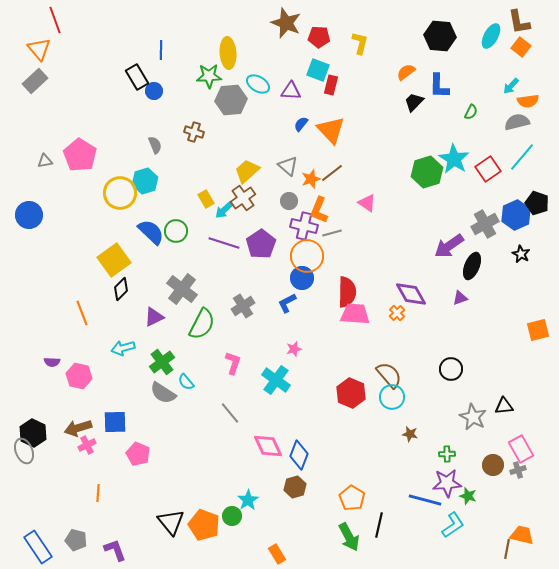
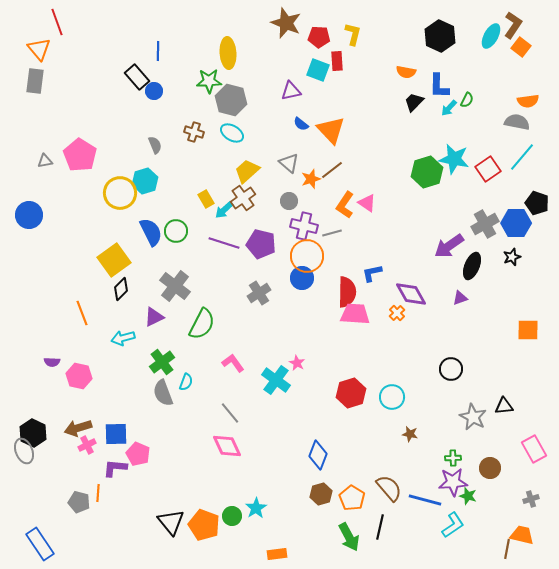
red line at (55, 20): moved 2 px right, 2 px down
brown L-shape at (519, 22): moved 6 px left, 3 px down; rotated 136 degrees counterclockwise
black hexagon at (440, 36): rotated 20 degrees clockwise
yellow L-shape at (360, 43): moved 7 px left, 9 px up
blue line at (161, 50): moved 3 px left, 1 px down
orange semicircle at (406, 72): rotated 132 degrees counterclockwise
green star at (209, 76): moved 5 px down
black rectangle at (137, 77): rotated 10 degrees counterclockwise
gray rectangle at (35, 81): rotated 40 degrees counterclockwise
cyan ellipse at (258, 84): moved 26 px left, 49 px down
red rectangle at (331, 85): moved 6 px right, 24 px up; rotated 18 degrees counterclockwise
cyan arrow at (511, 86): moved 62 px left, 22 px down
purple triangle at (291, 91): rotated 15 degrees counterclockwise
gray hexagon at (231, 100): rotated 20 degrees clockwise
green semicircle at (471, 112): moved 4 px left, 12 px up
gray semicircle at (517, 122): rotated 25 degrees clockwise
blue semicircle at (301, 124): rotated 91 degrees counterclockwise
cyan star at (454, 159): rotated 20 degrees counterclockwise
gray triangle at (288, 166): moved 1 px right, 3 px up
brown line at (332, 173): moved 3 px up
orange L-shape at (319, 210): moved 26 px right, 5 px up; rotated 12 degrees clockwise
blue hexagon at (516, 215): moved 8 px down; rotated 24 degrees clockwise
blue semicircle at (151, 232): rotated 20 degrees clockwise
purple pentagon at (261, 244): rotated 24 degrees counterclockwise
black star at (521, 254): moved 9 px left, 3 px down; rotated 24 degrees clockwise
gray cross at (182, 289): moved 7 px left, 3 px up
blue L-shape at (287, 303): moved 85 px right, 30 px up; rotated 15 degrees clockwise
gray cross at (243, 306): moved 16 px right, 13 px up
orange square at (538, 330): moved 10 px left; rotated 15 degrees clockwise
cyan arrow at (123, 348): moved 10 px up
pink star at (294, 349): moved 3 px right, 14 px down; rotated 28 degrees counterclockwise
pink L-shape at (233, 363): rotated 55 degrees counterclockwise
brown semicircle at (389, 375): moved 113 px down
cyan semicircle at (186, 382): rotated 120 degrees counterclockwise
gray semicircle at (163, 393): rotated 36 degrees clockwise
red hexagon at (351, 393): rotated 20 degrees clockwise
blue square at (115, 422): moved 1 px right, 12 px down
pink diamond at (268, 446): moved 41 px left
pink rectangle at (521, 449): moved 13 px right
green cross at (447, 454): moved 6 px right, 4 px down
blue diamond at (299, 455): moved 19 px right
brown circle at (493, 465): moved 3 px left, 3 px down
gray cross at (518, 470): moved 13 px right, 29 px down
purple star at (447, 483): moved 6 px right, 1 px up
brown hexagon at (295, 487): moved 26 px right, 7 px down
cyan star at (248, 500): moved 8 px right, 8 px down
black line at (379, 525): moved 1 px right, 2 px down
gray pentagon at (76, 540): moved 3 px right, 38 px up
blue rectangle at (38, 547): moved 2 px right, 3 px up
purple L-shape at (115, 550): moved 82 px up; rotated 65 degrees counterclockwise
orange rectangle at (277, 554): rotated 66 degrees counterclockwise
